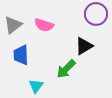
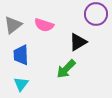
black triangle: moved 6 px left, 4 px up
cyan triangle: moved 15 px left, 2 px up
